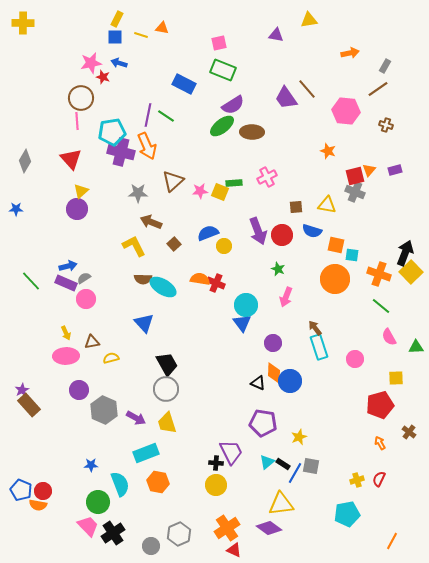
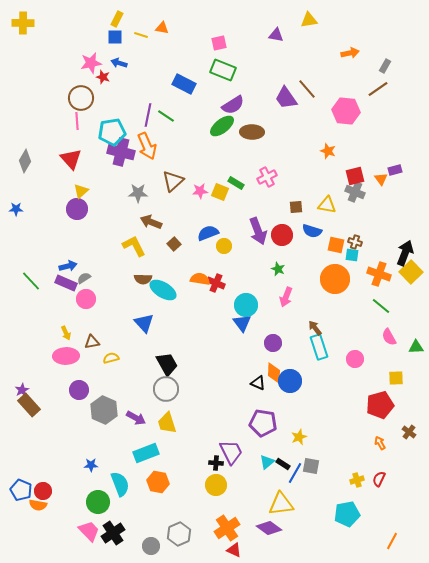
brown cross at (386, 125): moved 31 px left, 117 px down
orange triangle at (369, 170): moved 12 px right, 9 px down; rotated 16 degrees counterclockwise
green rectangle at (234, 183): moved 2 px right; rotated 35 degrees clockwise
cyan ellipse at (163, 287): moved 3 px down
pink trapezoid at (88, 526): moved 1 px right, 5 px down
